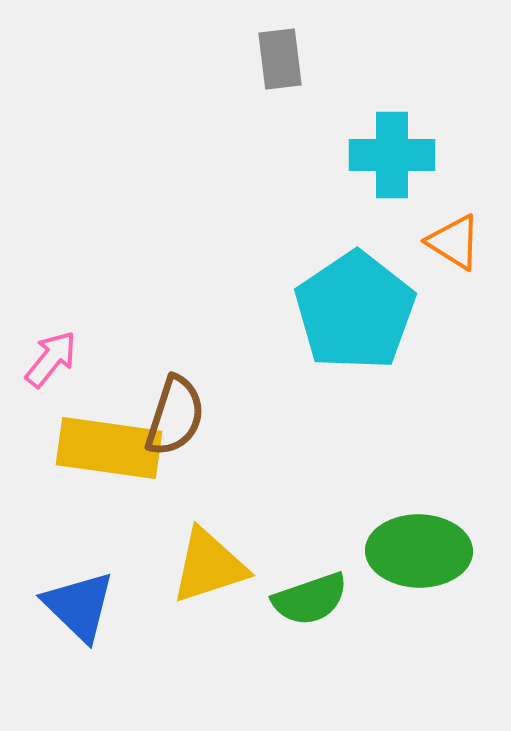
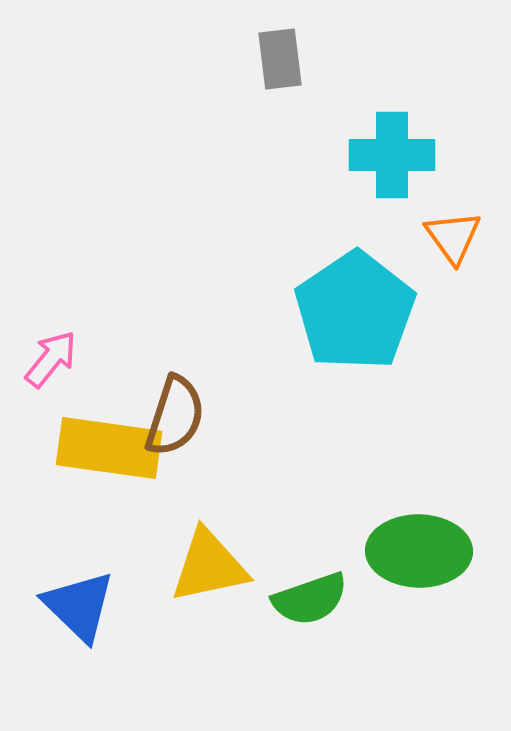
orange triangle: moved 1 px left, 5 px up; rotated 22 degrees clockwise
yellow triangle: rotated 6 degrees clockwise
